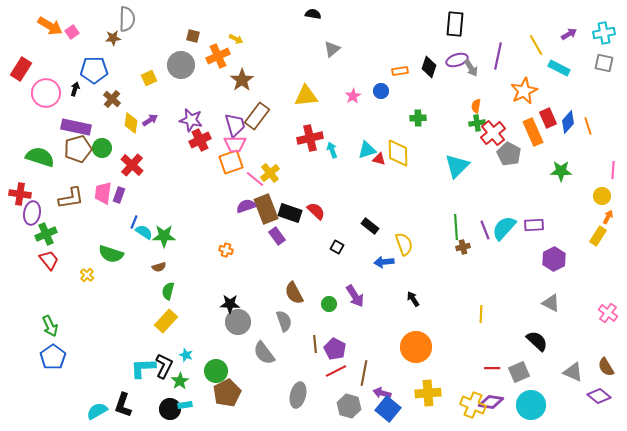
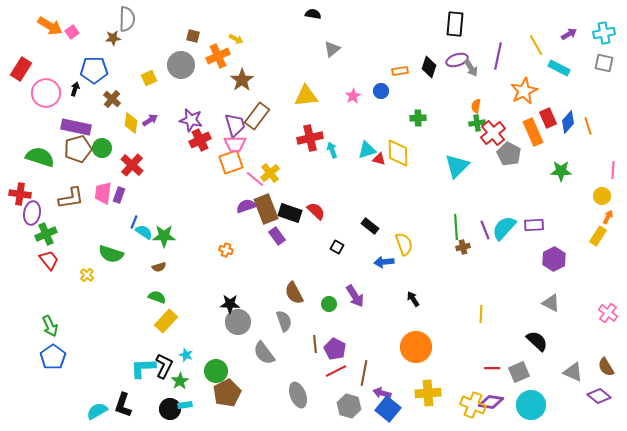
green semicircle at (168, 291): moved 11 px left, 6 px down; rotated 96 degrees clockwise
gray ellipse at (298, 395): rotated 35 degrees counterclockwise
